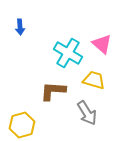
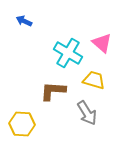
blue arrow: moved 4 px right, 6 px up; rotated 119 degrees clockwise
pink triangle: moved 1 px up
yellow hexagon: moved 1 px up; rotated 20 degrees clockwise
